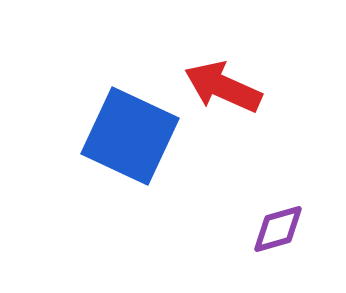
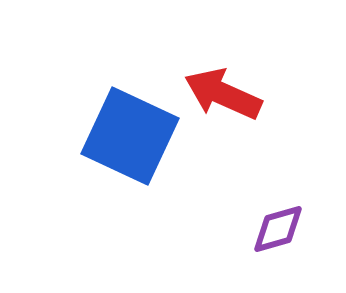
red arrow: moved 7 px down
